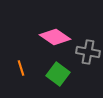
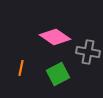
orange line: rotated 28 degrees clockwise
green square: rotated 25 degrees clockwise
